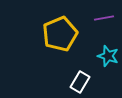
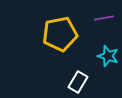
yellow pentagon: rotated 12 degrees clockwise
white rectangle: moved 2 px left
